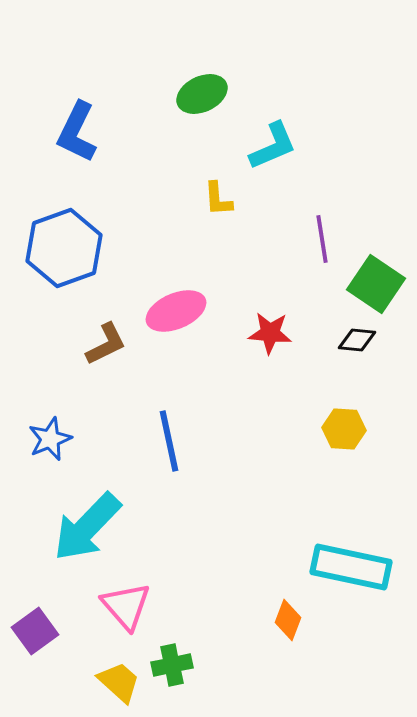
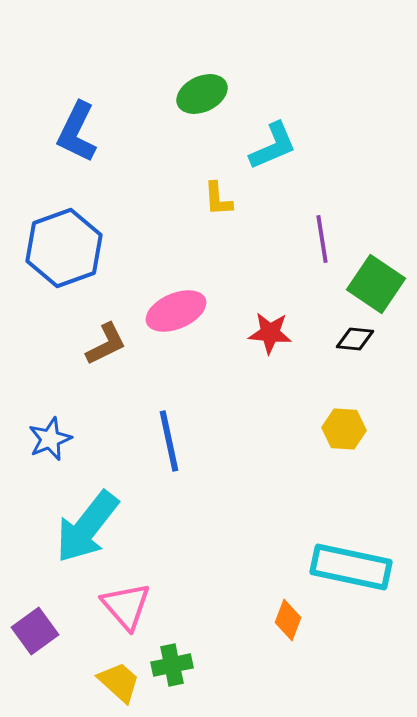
black diamond: moved 2 px left, 1 px up
cyan arrow: rotated 6 degrees counterclockwise
